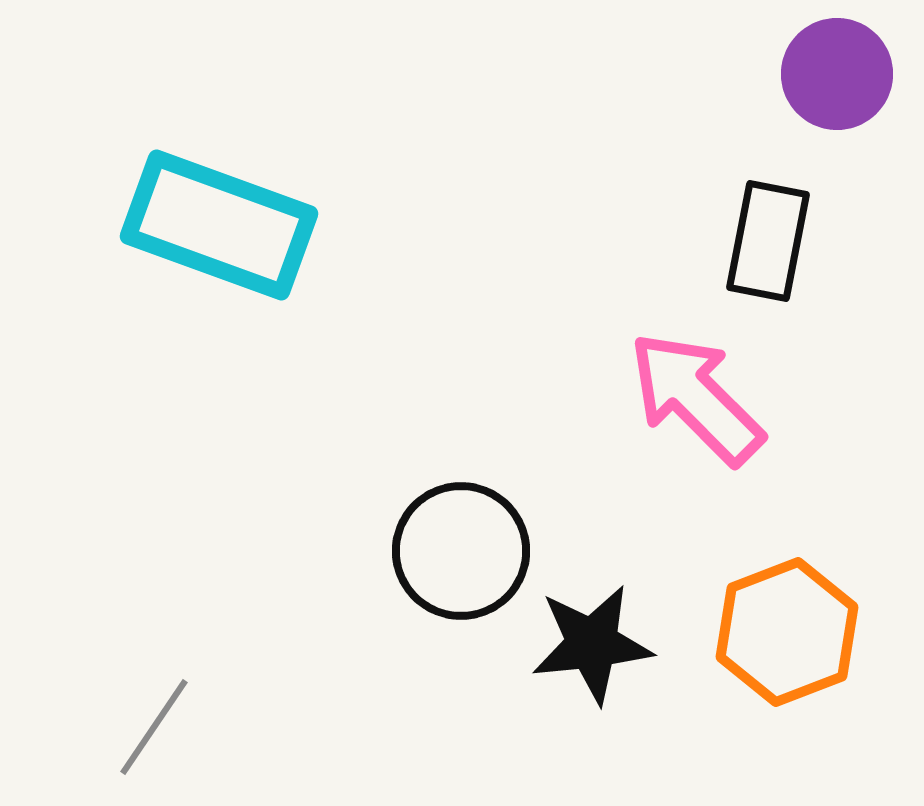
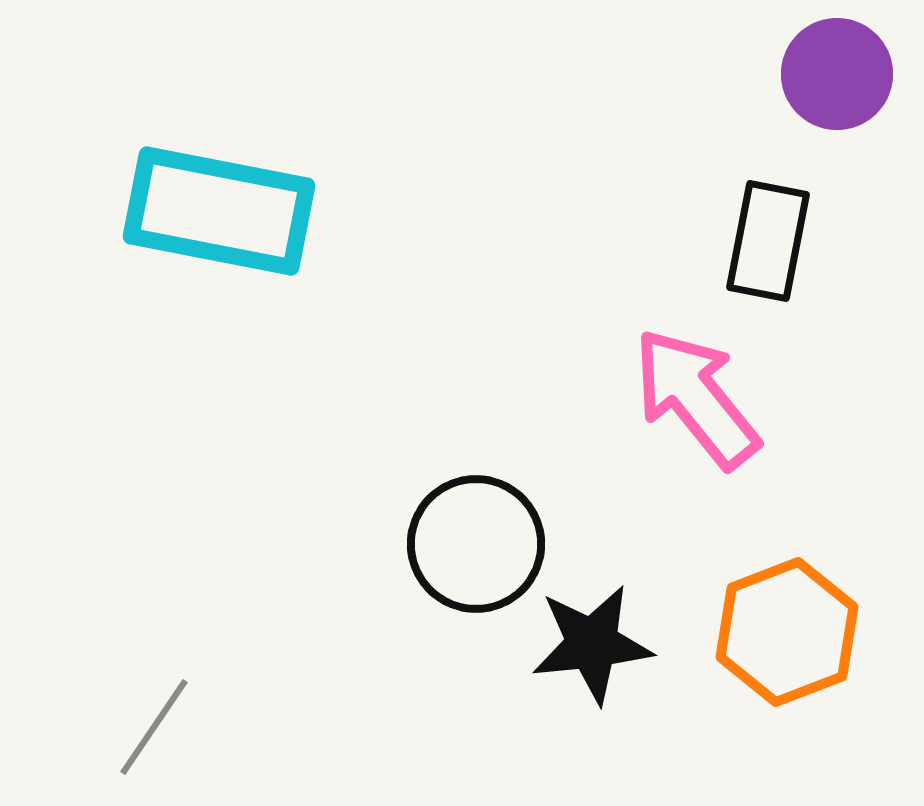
cyan rectangle: moved 14 px up; rotated 9 degrees counterclockwise
pink arrow: rotated 6 degrees clockwise
black circle: moved 15 px right, 7 px up
